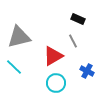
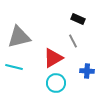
red triangle: moved 2 px down
cyan line: rotated 30 degrees counterclockwise
blue cross: rotated 24 degrees counterclockwise
